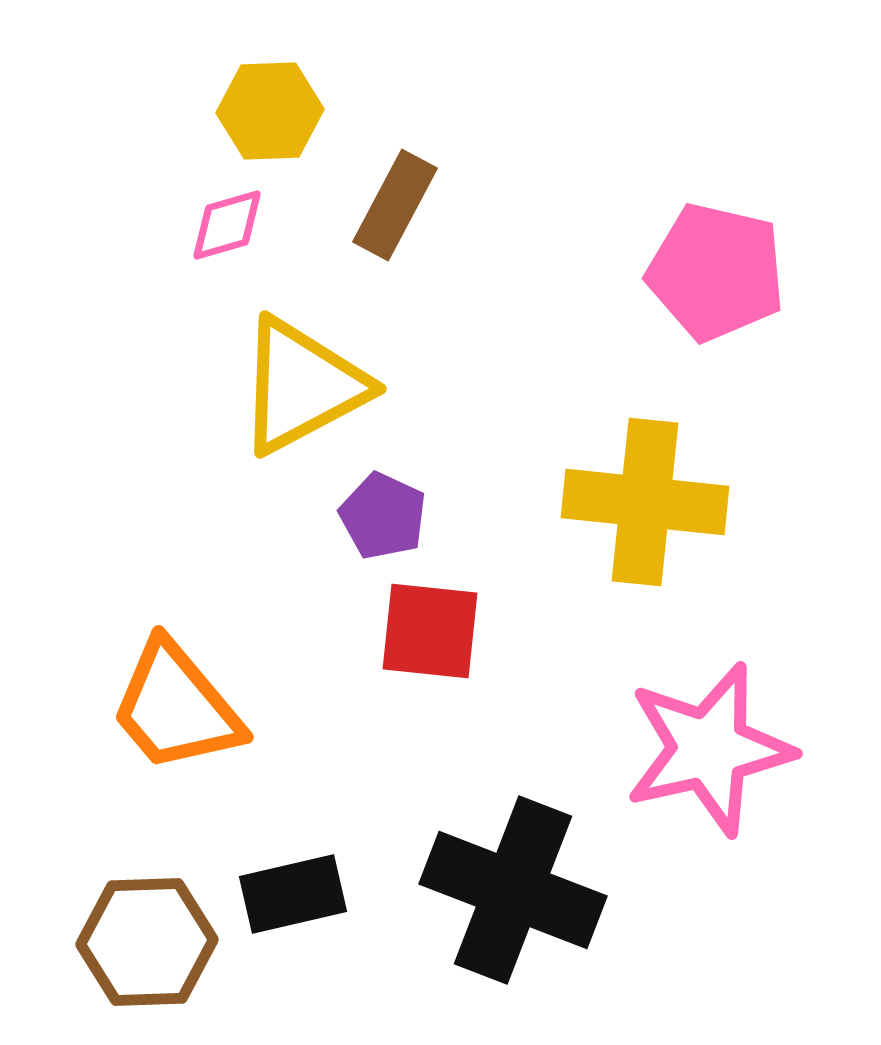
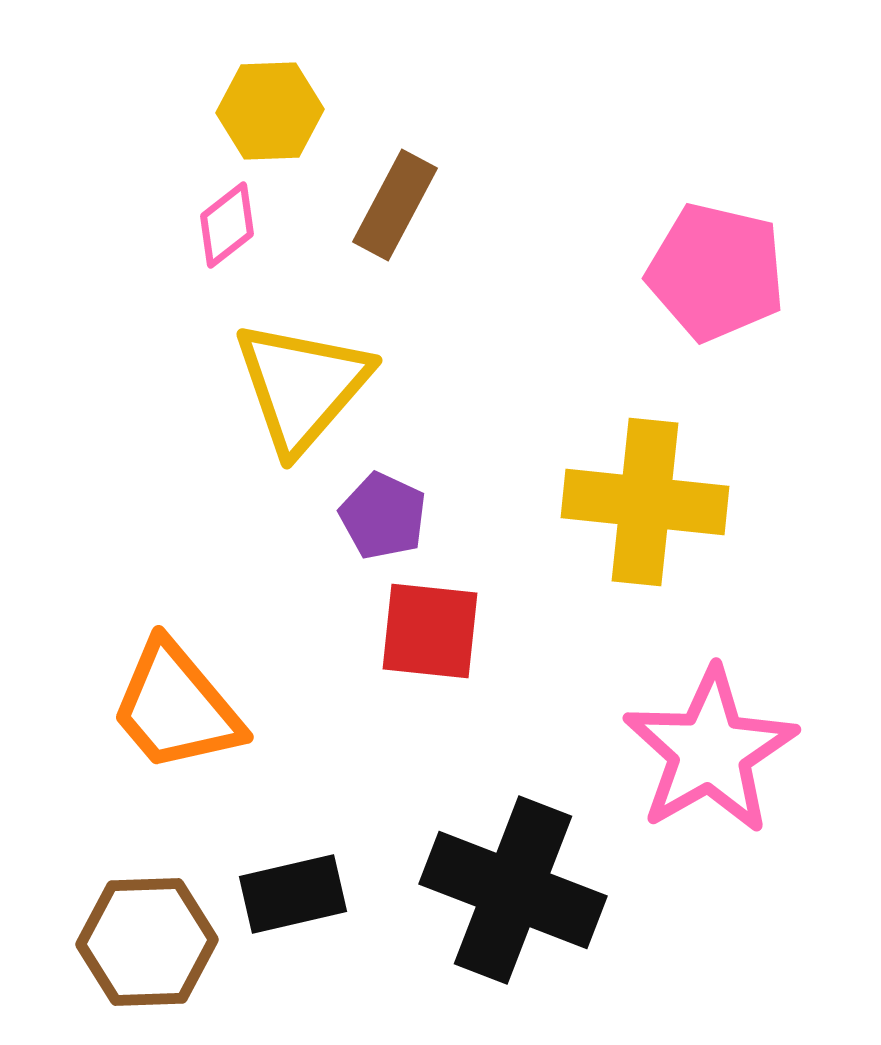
pink diamond: rotated 22 degrees counterclockwise
yellow triangle: rotated 21 degrees counterclockwise
pink star: moved 1 px right, 2 px down; rotated 17 degrees counterclockwise
